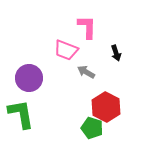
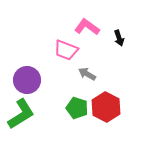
pink L-shape: rotated 55 degrees counterclockwise
black arrow: moved 3 px right, 15 px up
gray arrow: moved 1 px right, 2 px down
purple circle: moved 2 px left, 2 px down
green L-shape: rotated 68 degrees clockwise
green pentagon: moved 15 px left, 20 px up
